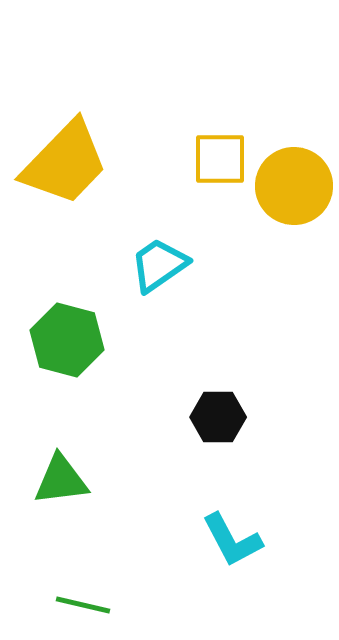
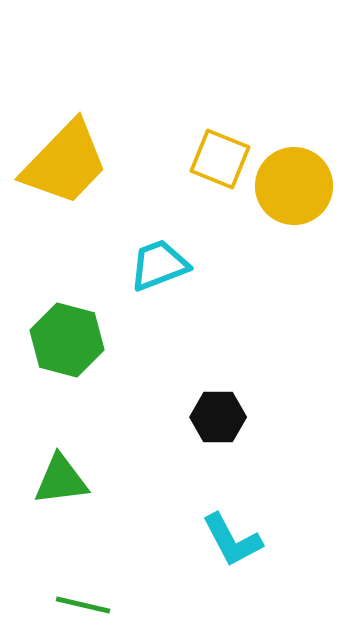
yellow square: rotated 22 degrees clockwise
cyan trapezoid: rotated 14 degrees clockwise
